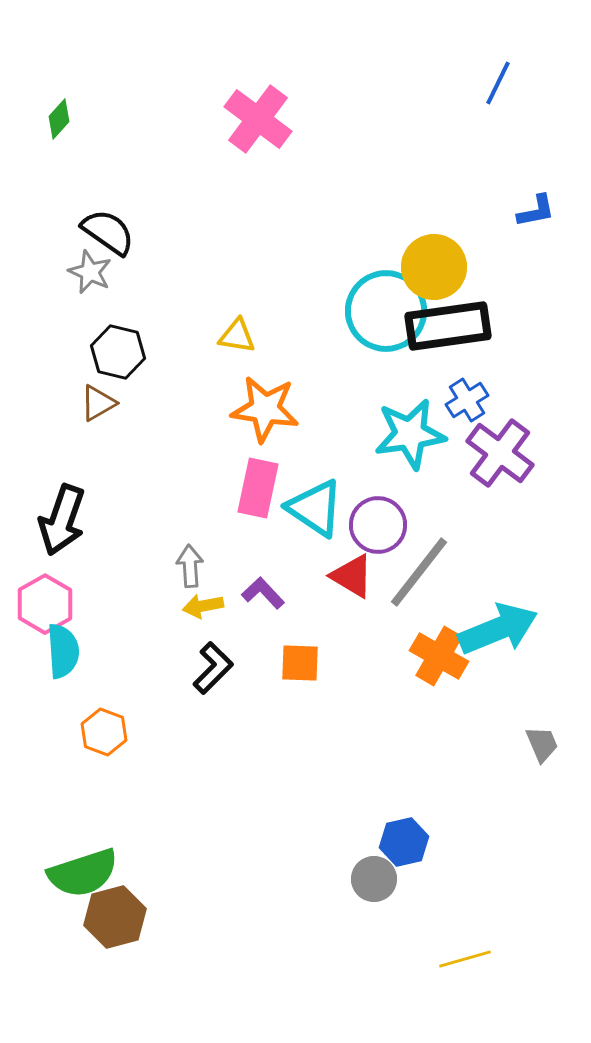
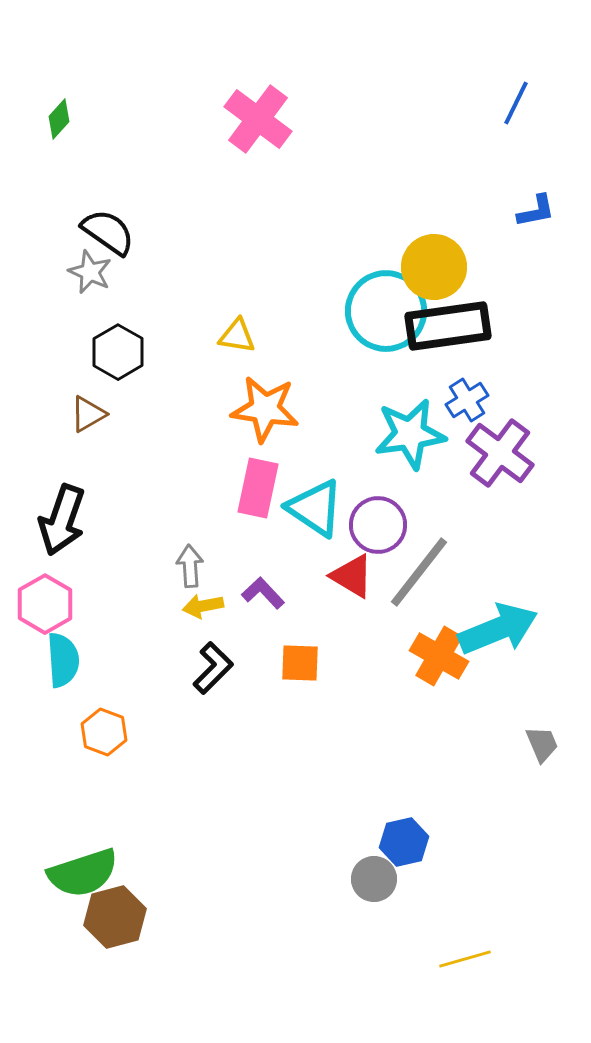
blue line: moved 18 px right, 20 px down
black hexagon: rotated 16 degrees clockwise
brown triangle: moved 10 px left, 11 px down
cyan semicircle: moved 9 px down
